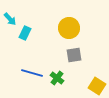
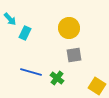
blue line: moved 1 px left, 1 px up
